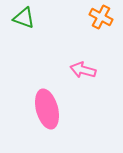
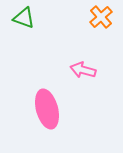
orange cross: rotated 20 degrees clockwise
